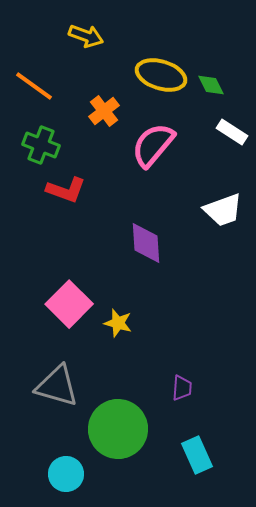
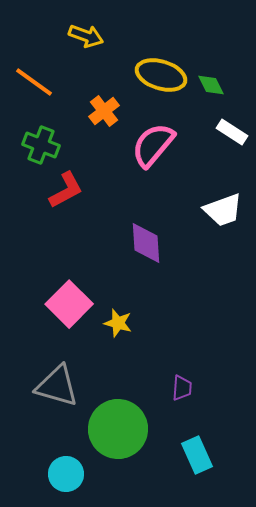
orange line: moved 4 px up
red L-shape: rotated 48 degrees counterclockwise
